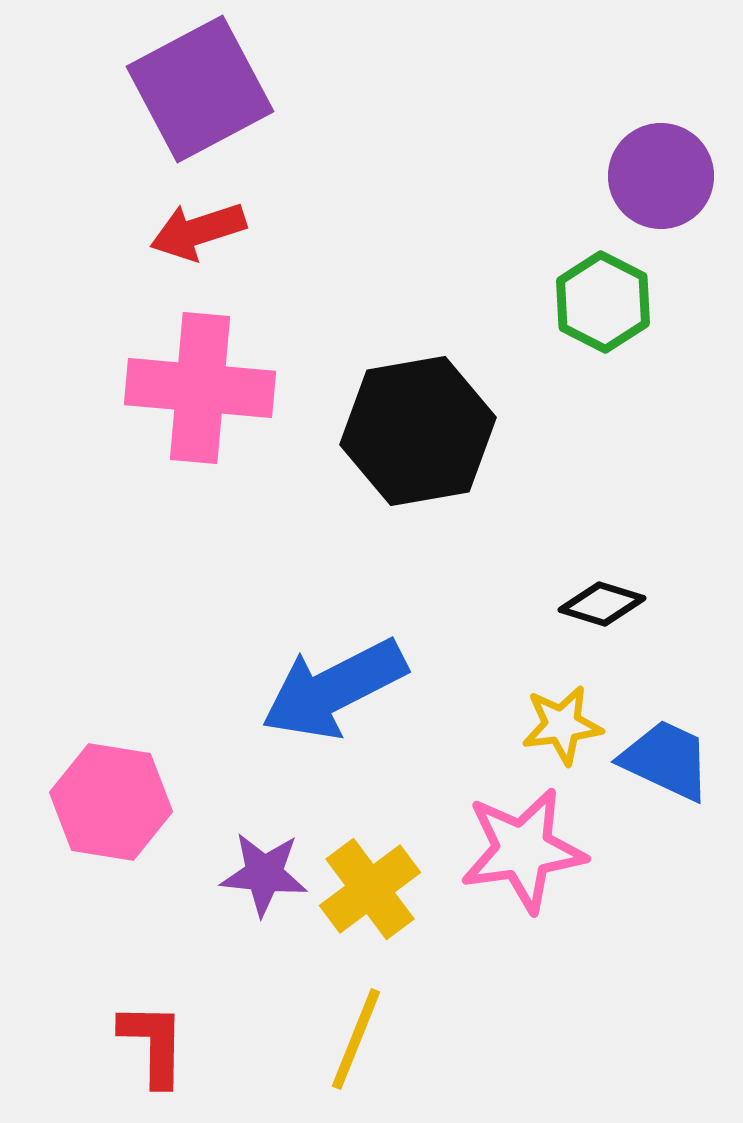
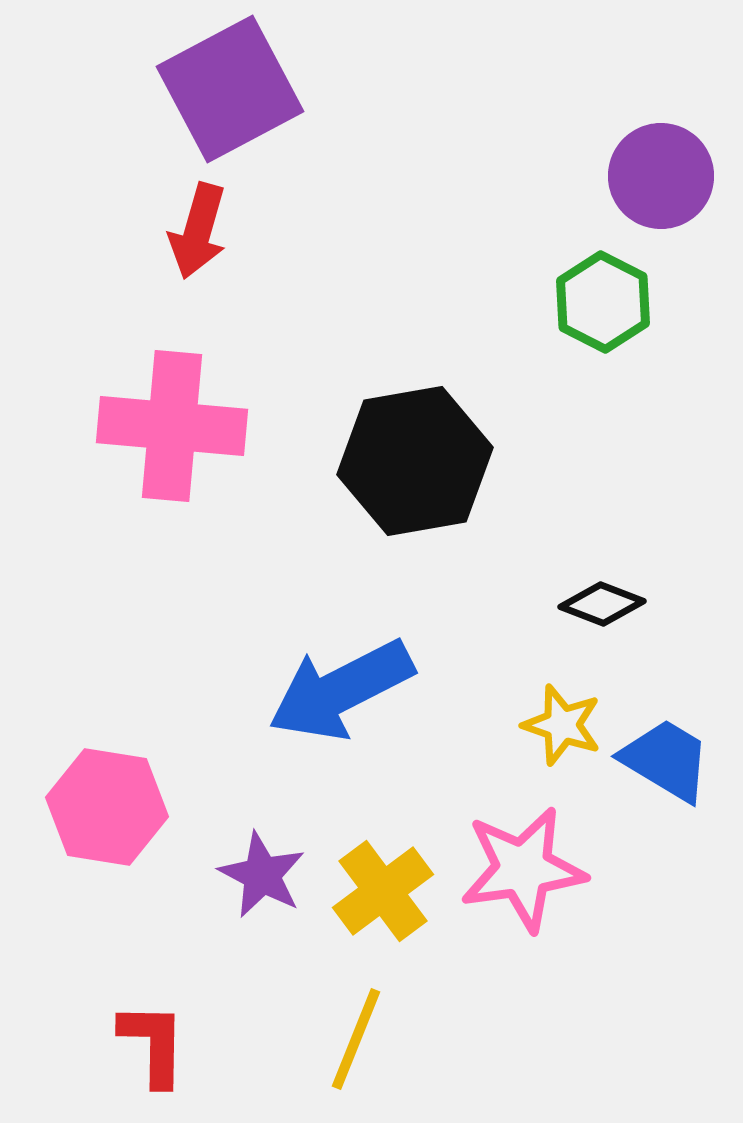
purple square: moved 30 px right
red arrow: rotated 56 degrees counterclockwise
pink cross: moved 28 px left, 38 px down
black hexagon: moved 3 px left, 30 px down
black diamond: rotated 4 degrees clockwise
blue arrow: moved 7 px right, 1 px down
yellow star: rotated 26 degrees clockwise
blue trapezoid: rotated 6 degrees clockwise
pink hexagon: moved 4 px left, 5 px down
pink star: moved 19 px down
purple star: moved 2 px left, 1 px down; rotated 22 degrees clockwise
yellow cross: moved 13 px right, 2 px down
